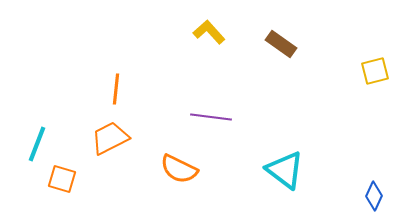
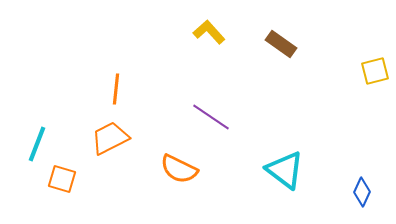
purple line: rotated 27 degrees clockwise
blue diamond: moved 12 px left, 4 px up
